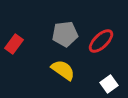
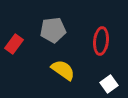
gray pentagon: moved 12 px left, 4 px up
red ellipse: rotated 40 degrees counterclockwise
